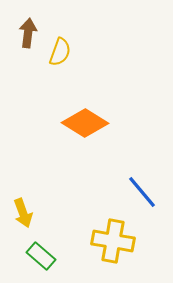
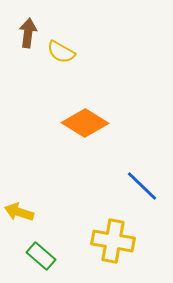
yellow semicircle: moved 1 px right; rotated 100 degrees clockwise
blue line: moved 6 px up; rotated 6 degrees counterclockwise
yellow arrow: moved 4 px left, 1 px up; rotated 128 degrees clockwise
